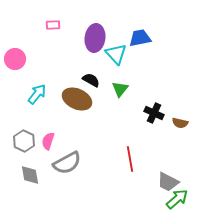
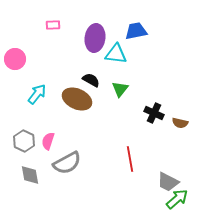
blue trapezoid: moved 4 px left, 7 px up
cyan triangle: rotated 40 degrees counterclockwise
